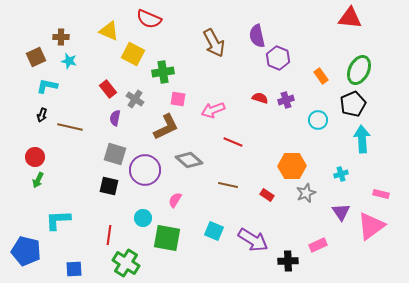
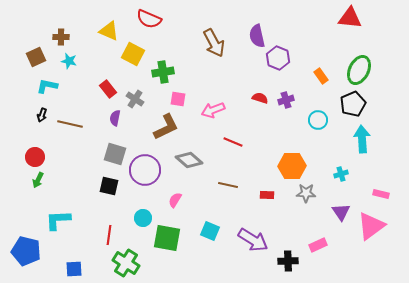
brown line at (70, 127): moved 3 px up
gray star at (306, 193): rotated 24 degrees clockwise
red rectangle at (267, 195): rotated 32 degrees counterclockwise
cyan square at (214, 231): moved 4 px left
